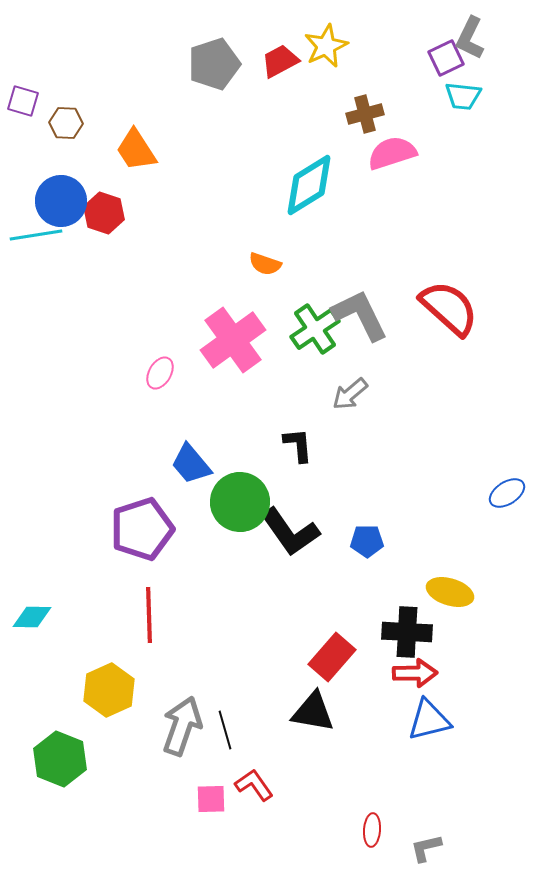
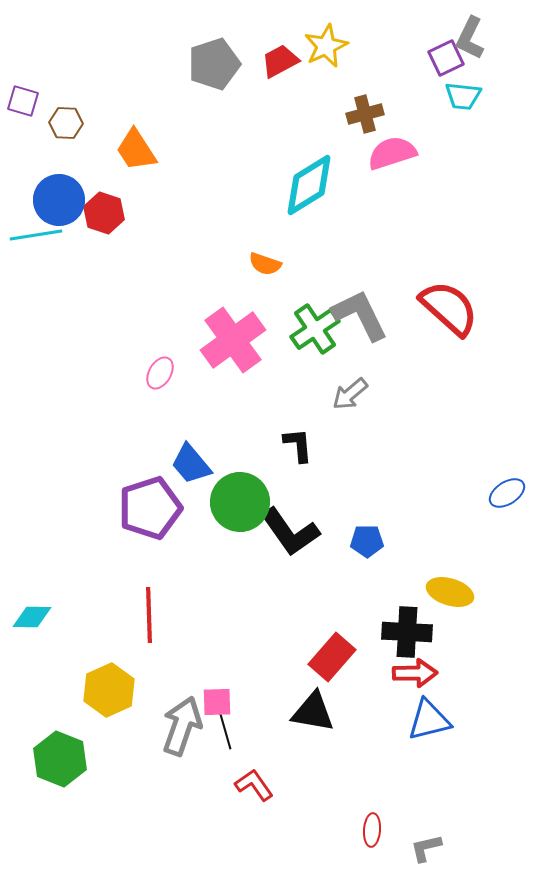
blue circle at (61, 201): moved 2 px left, 1 px up
purple pentagon at (142, 529): moved 8 px right, 21 px up
pink square at (211, 799): moved 6 px right, 97 px up
